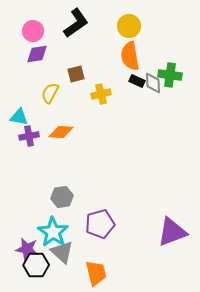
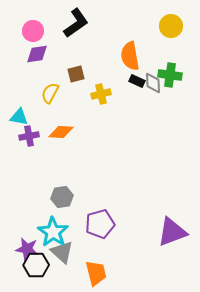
yellow circle: moved 42 px right
